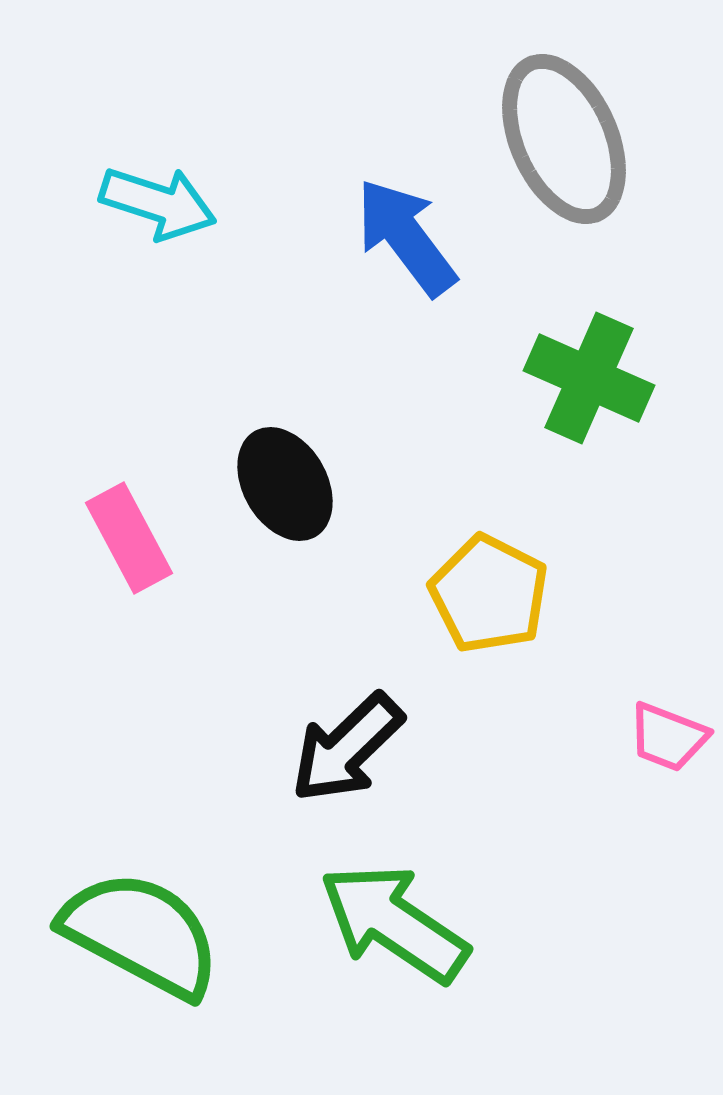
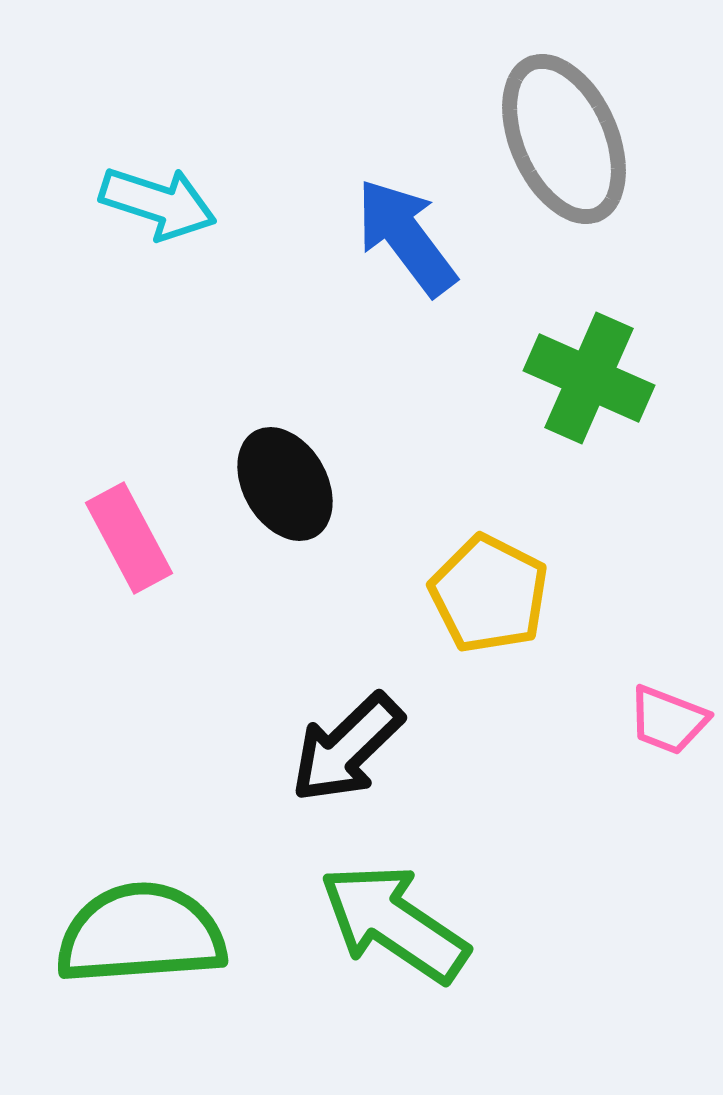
pink trapezoid: moved 17 px up
green semicircle: rotated 32 degrees counterclockwise
